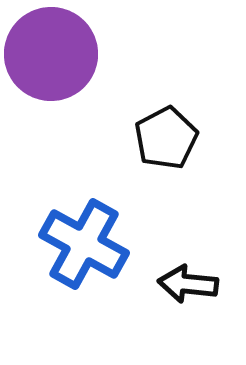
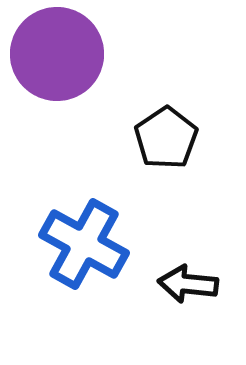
purple circle: moved 6 px right
black pentagon: rotated 6 degrees counterclockwise
